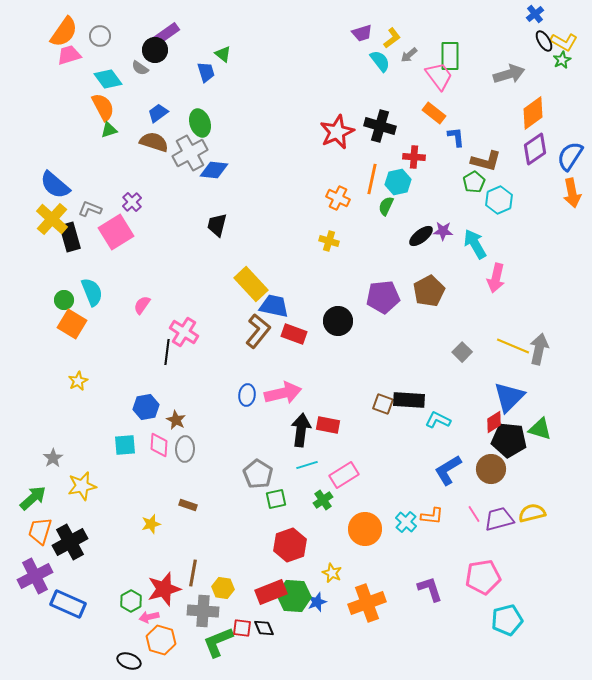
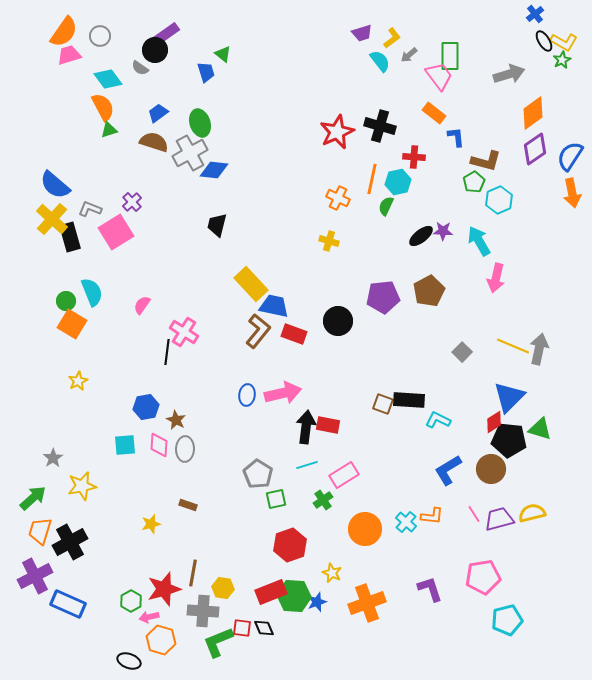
cyan arrow at (475, 244): moved 4 px right, 3 px up
green circle at (64, 300): moved 2 px right, 1 px down
black arrow at (301, 430): moved 5 px right, 3 px up
